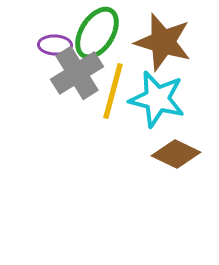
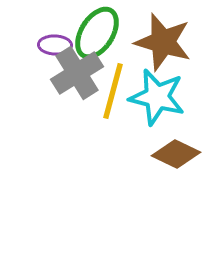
cyan star: moved 2 px up
